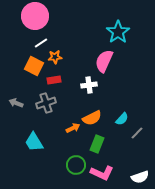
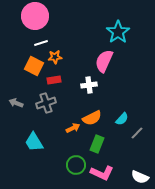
white line: rotated 16 degrees clockwise
white semicircle: rotated 42 degrees clockwise
